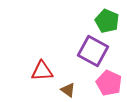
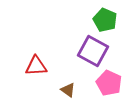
green pentagon: moved 2 px left, 1 px up
red triangle: moved 6 px left, 5 px up
